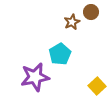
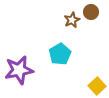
brown star: moved 2 px up
purple star: moved 16 px left, 7 px up
